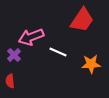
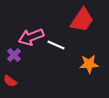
white line: moved 2 px left, 7 px up
orange star: moved 2 px left
red semicircle: rotated 48 degrees counterclockwise
